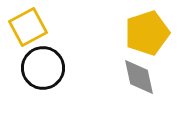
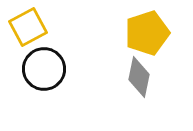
black circle: moved 1 px right, 1 px down
gray diamond: rotated 24 degrees clockwise
